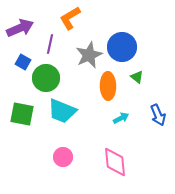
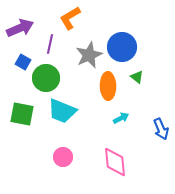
blue arrow: moved 3 px right, 14 px down
